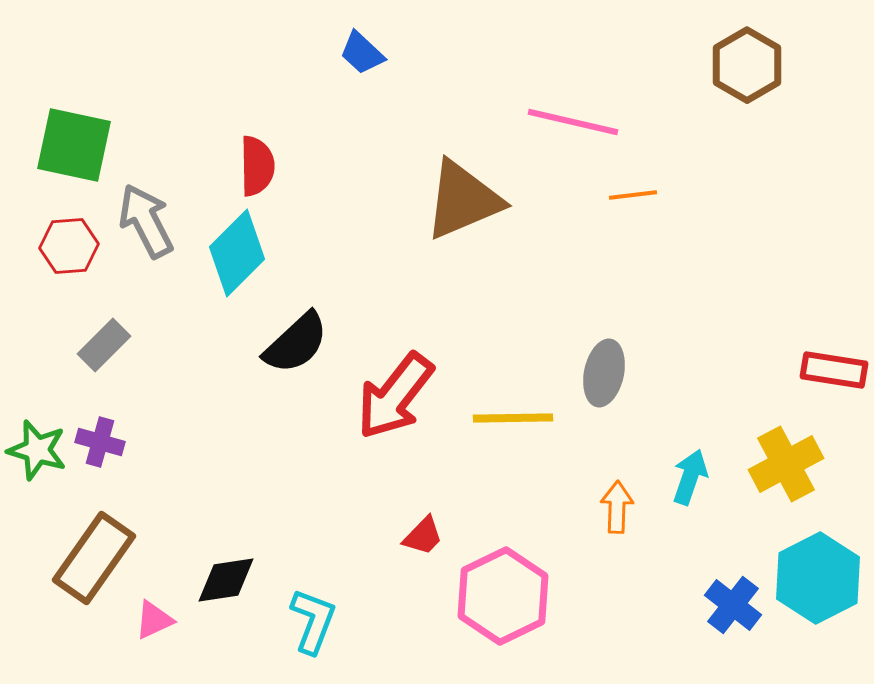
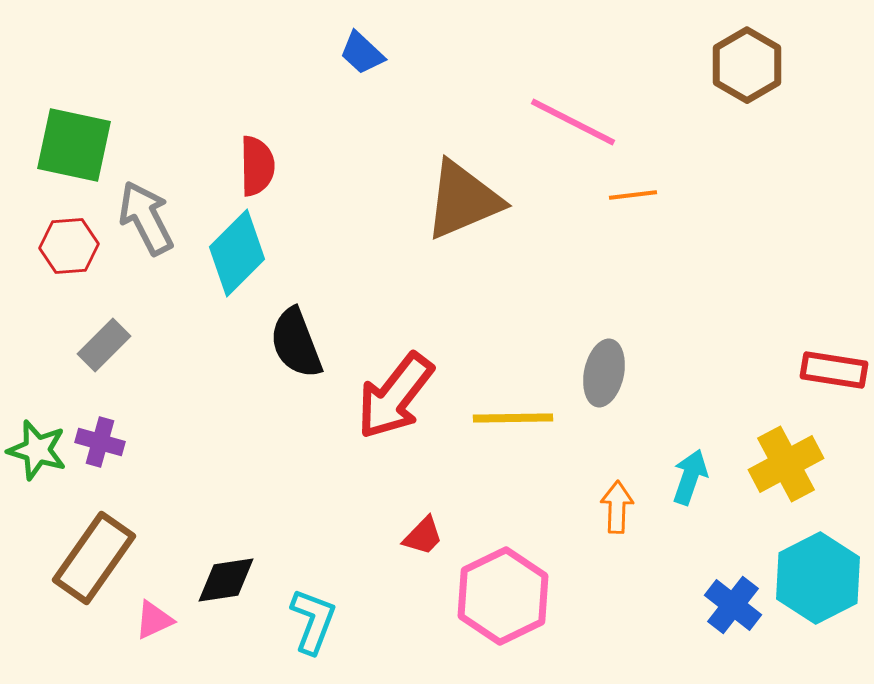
pink line: rotated 14 degrees clockwise
gray arrow: moved 3 px up
black semicircle: rotated 112 degrees clockwise
